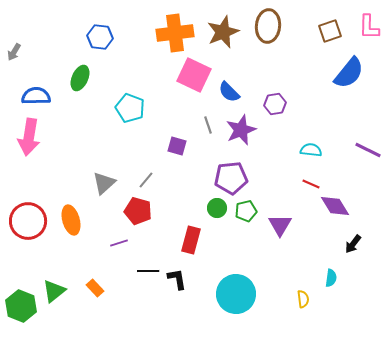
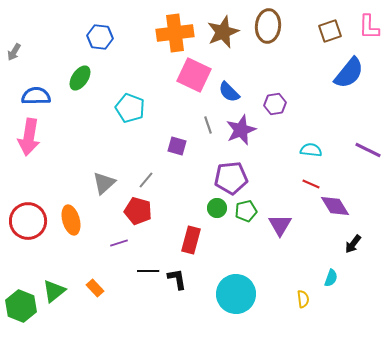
green ellipse at (80, 78): rotated 10 degrees clockwise
cyan semicircle at (331, 278): rotated 12 degrees clockwise
